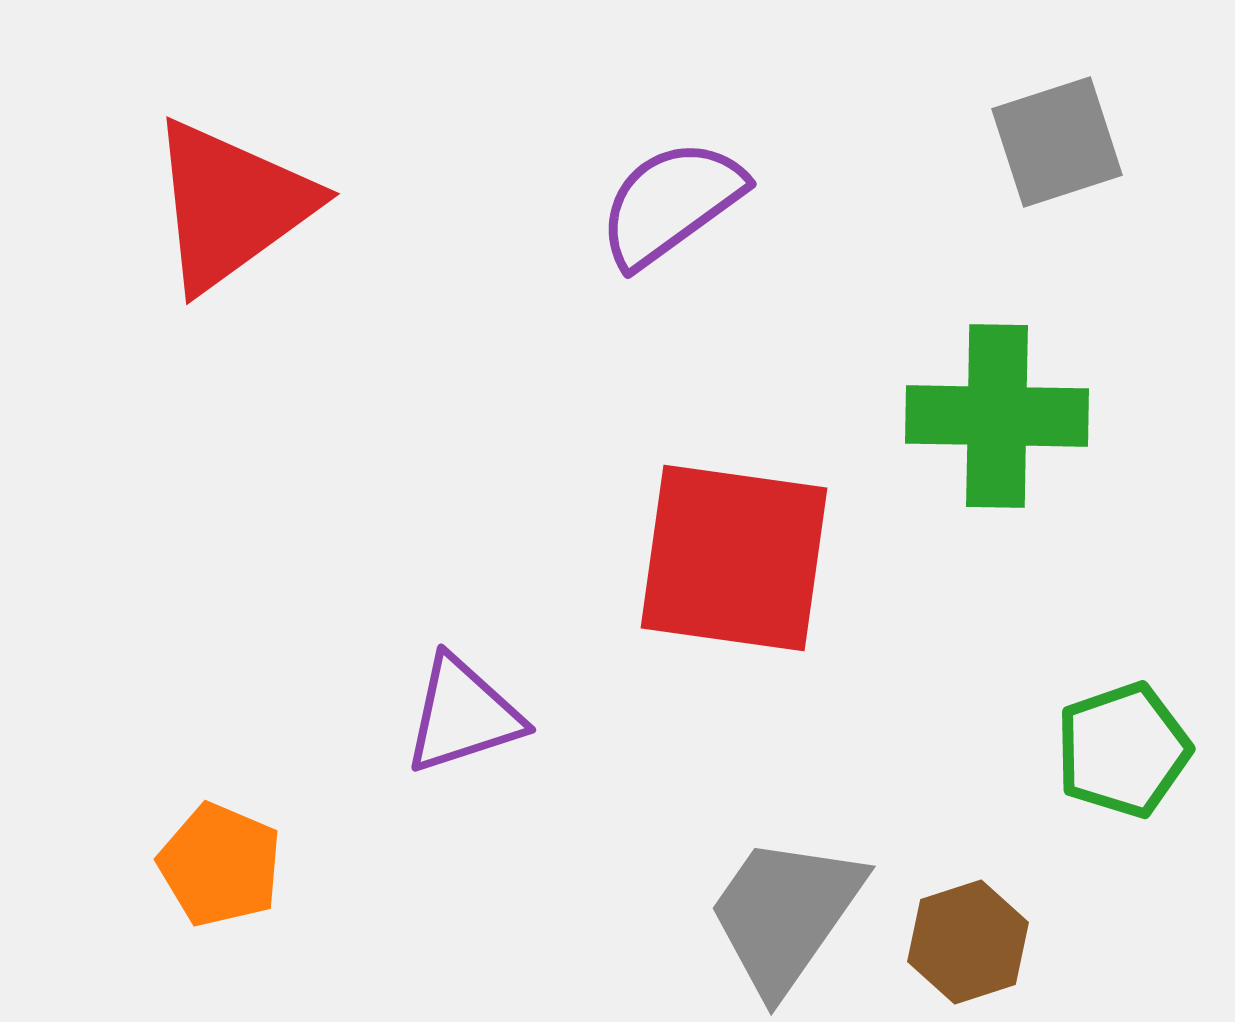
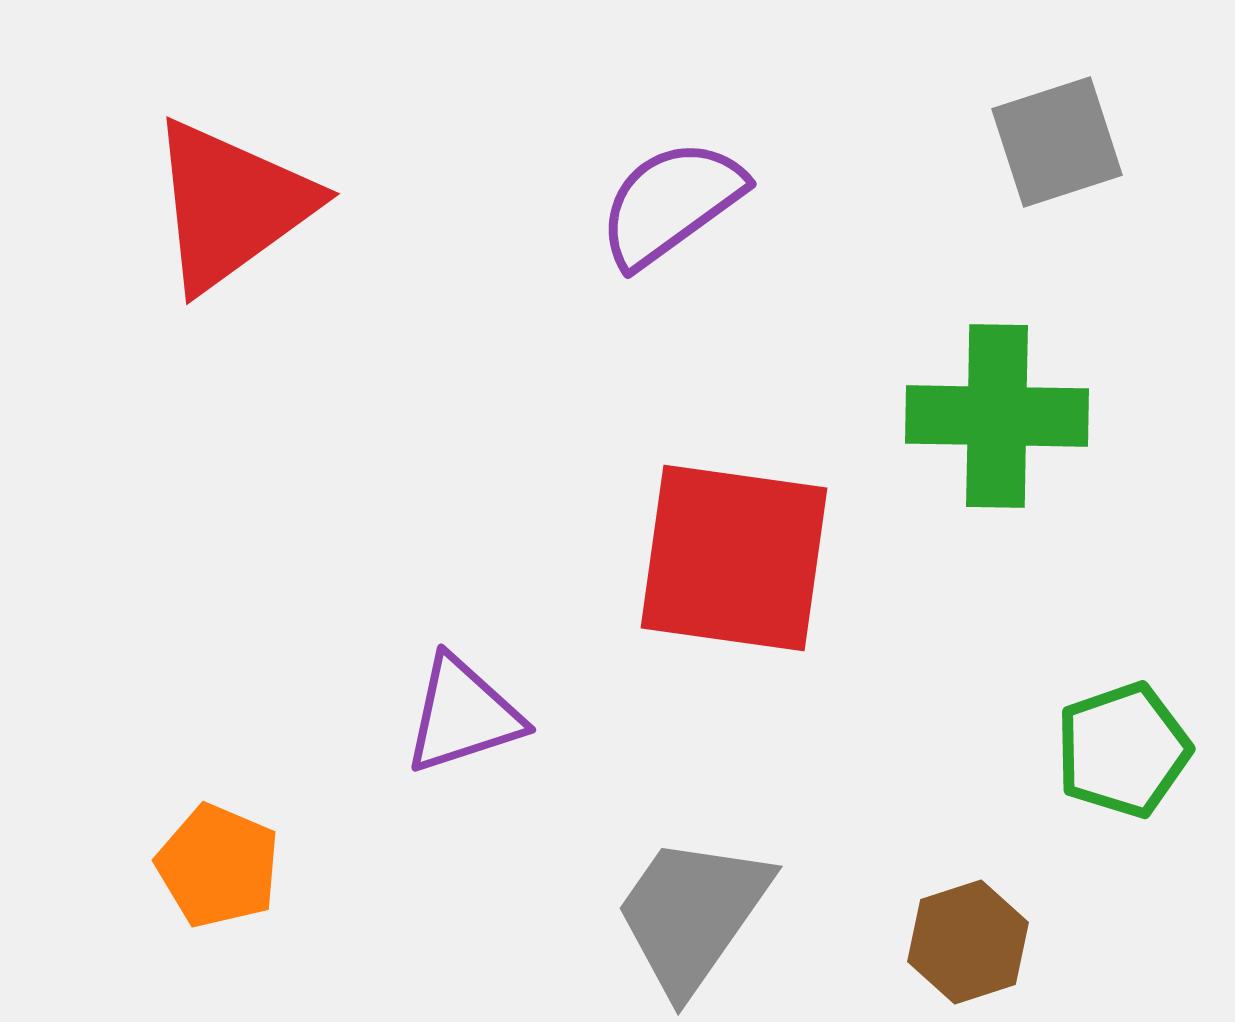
orange pentagon: moved 2 px left, 1 px down
gray trapezoid: moved 93 px left
